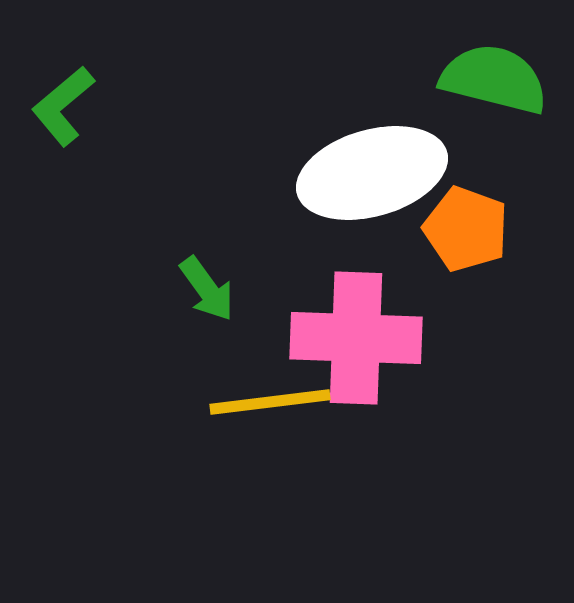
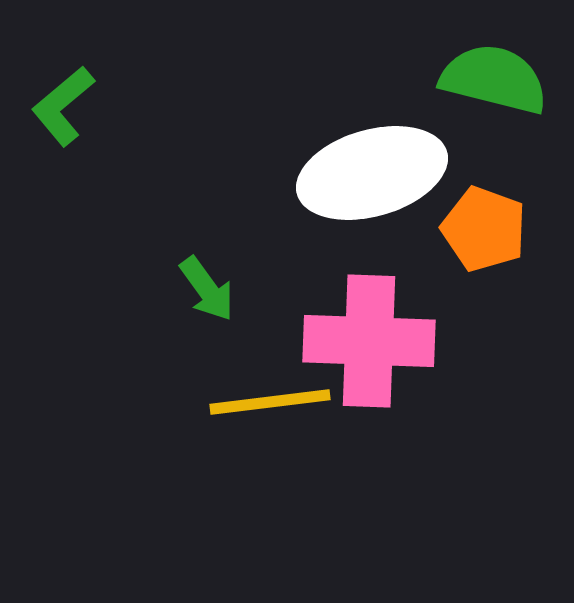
orange pentagon: moved 18 px right
pink cross: moved 13 px right, 3 px down
